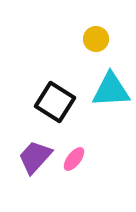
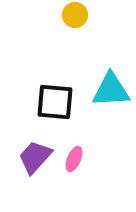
yellow circle: moved 21 px left, 24 px up
black square: rotated 27 degrees counterclockwise
pink ellipse: rotated 15 degrees counterclockwise
